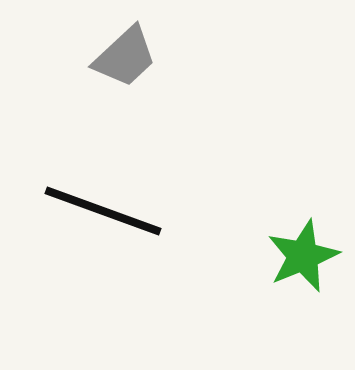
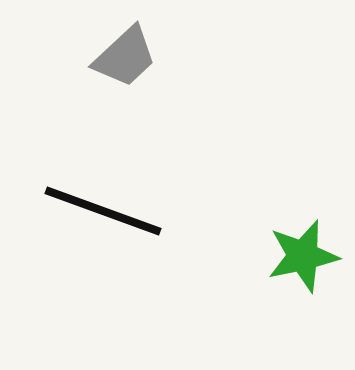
green star: rotated 10 degrees clockwise
